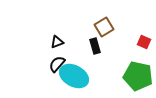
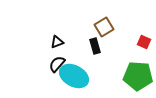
green pentagon: rotated 8 degrees counterclockwise
